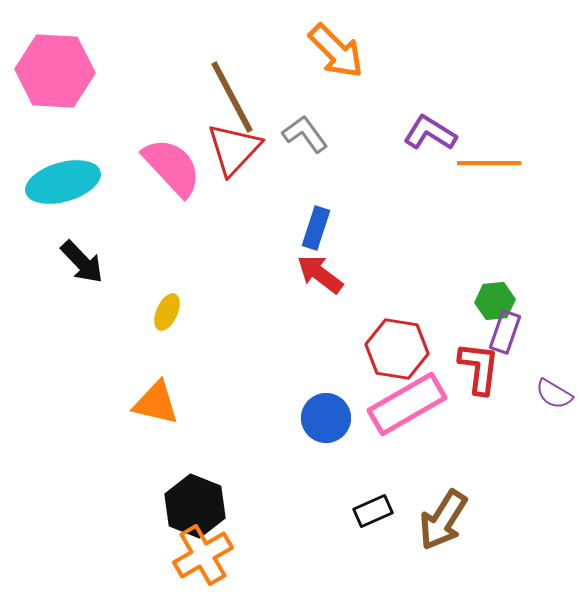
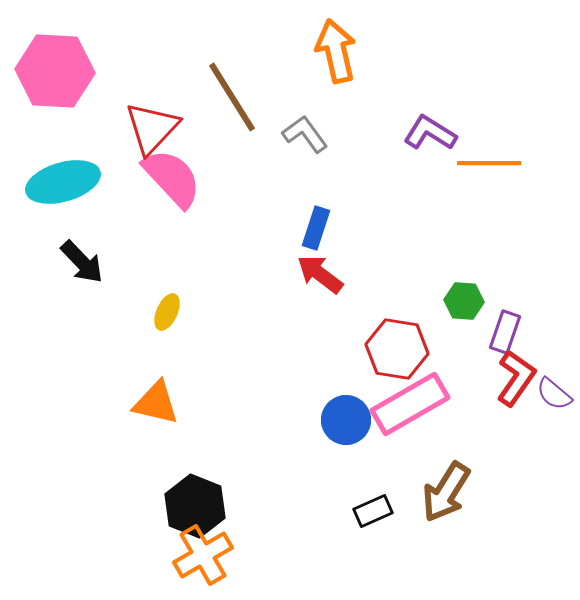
orange arrow: rotated 148 degrees counterclockwise
brown line: rotated 4 degrees counterclockwise
red triangle: moved 82 px left, 21 px up
pink semicircle: moved 11 px down
green hexagon: moved 31 px left; rotated 9 degrees clockwise
red L-shape: moved 37 px right, 10 px down; rotated 28 degrees clockwise
purple semicircle: rotated 9 degrees clockwise
pink rectangle: moved 3 px right
blue circle: moved 20 px right, 2 px down
brown arrow: moved 3 px right, 28 px up
